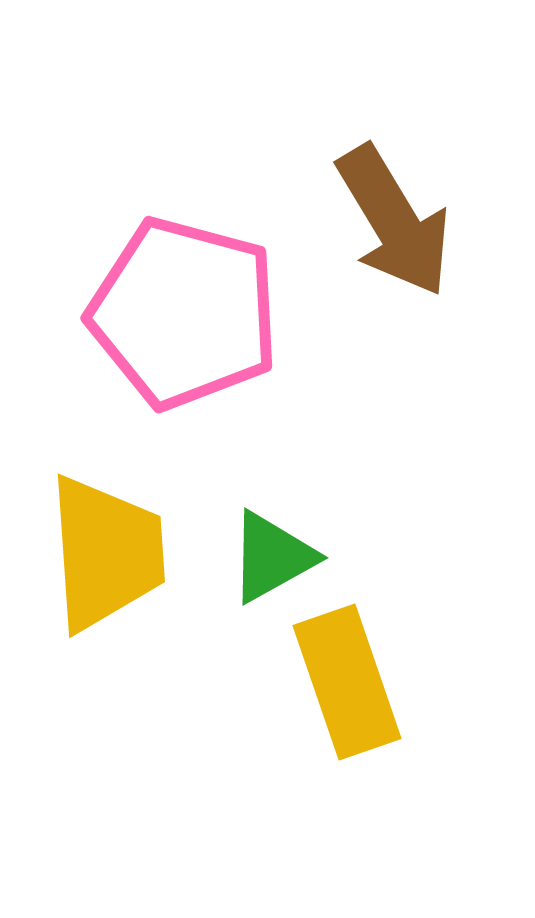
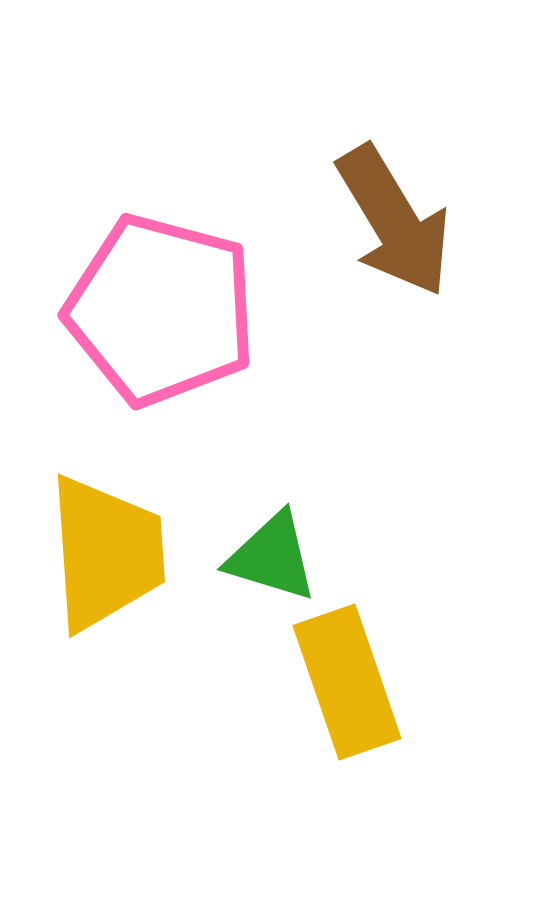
pink pentagon: moved 23 px left, 3 px up
green triangle: rotated 46 degrees clockwise
